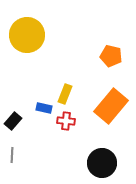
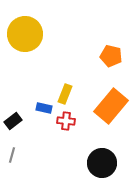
yellow circle: moved 2 px left, 1 px up
black rectangle: rotated 12 degrees clockwise
gray line: rotated 14 degrees clockwise
